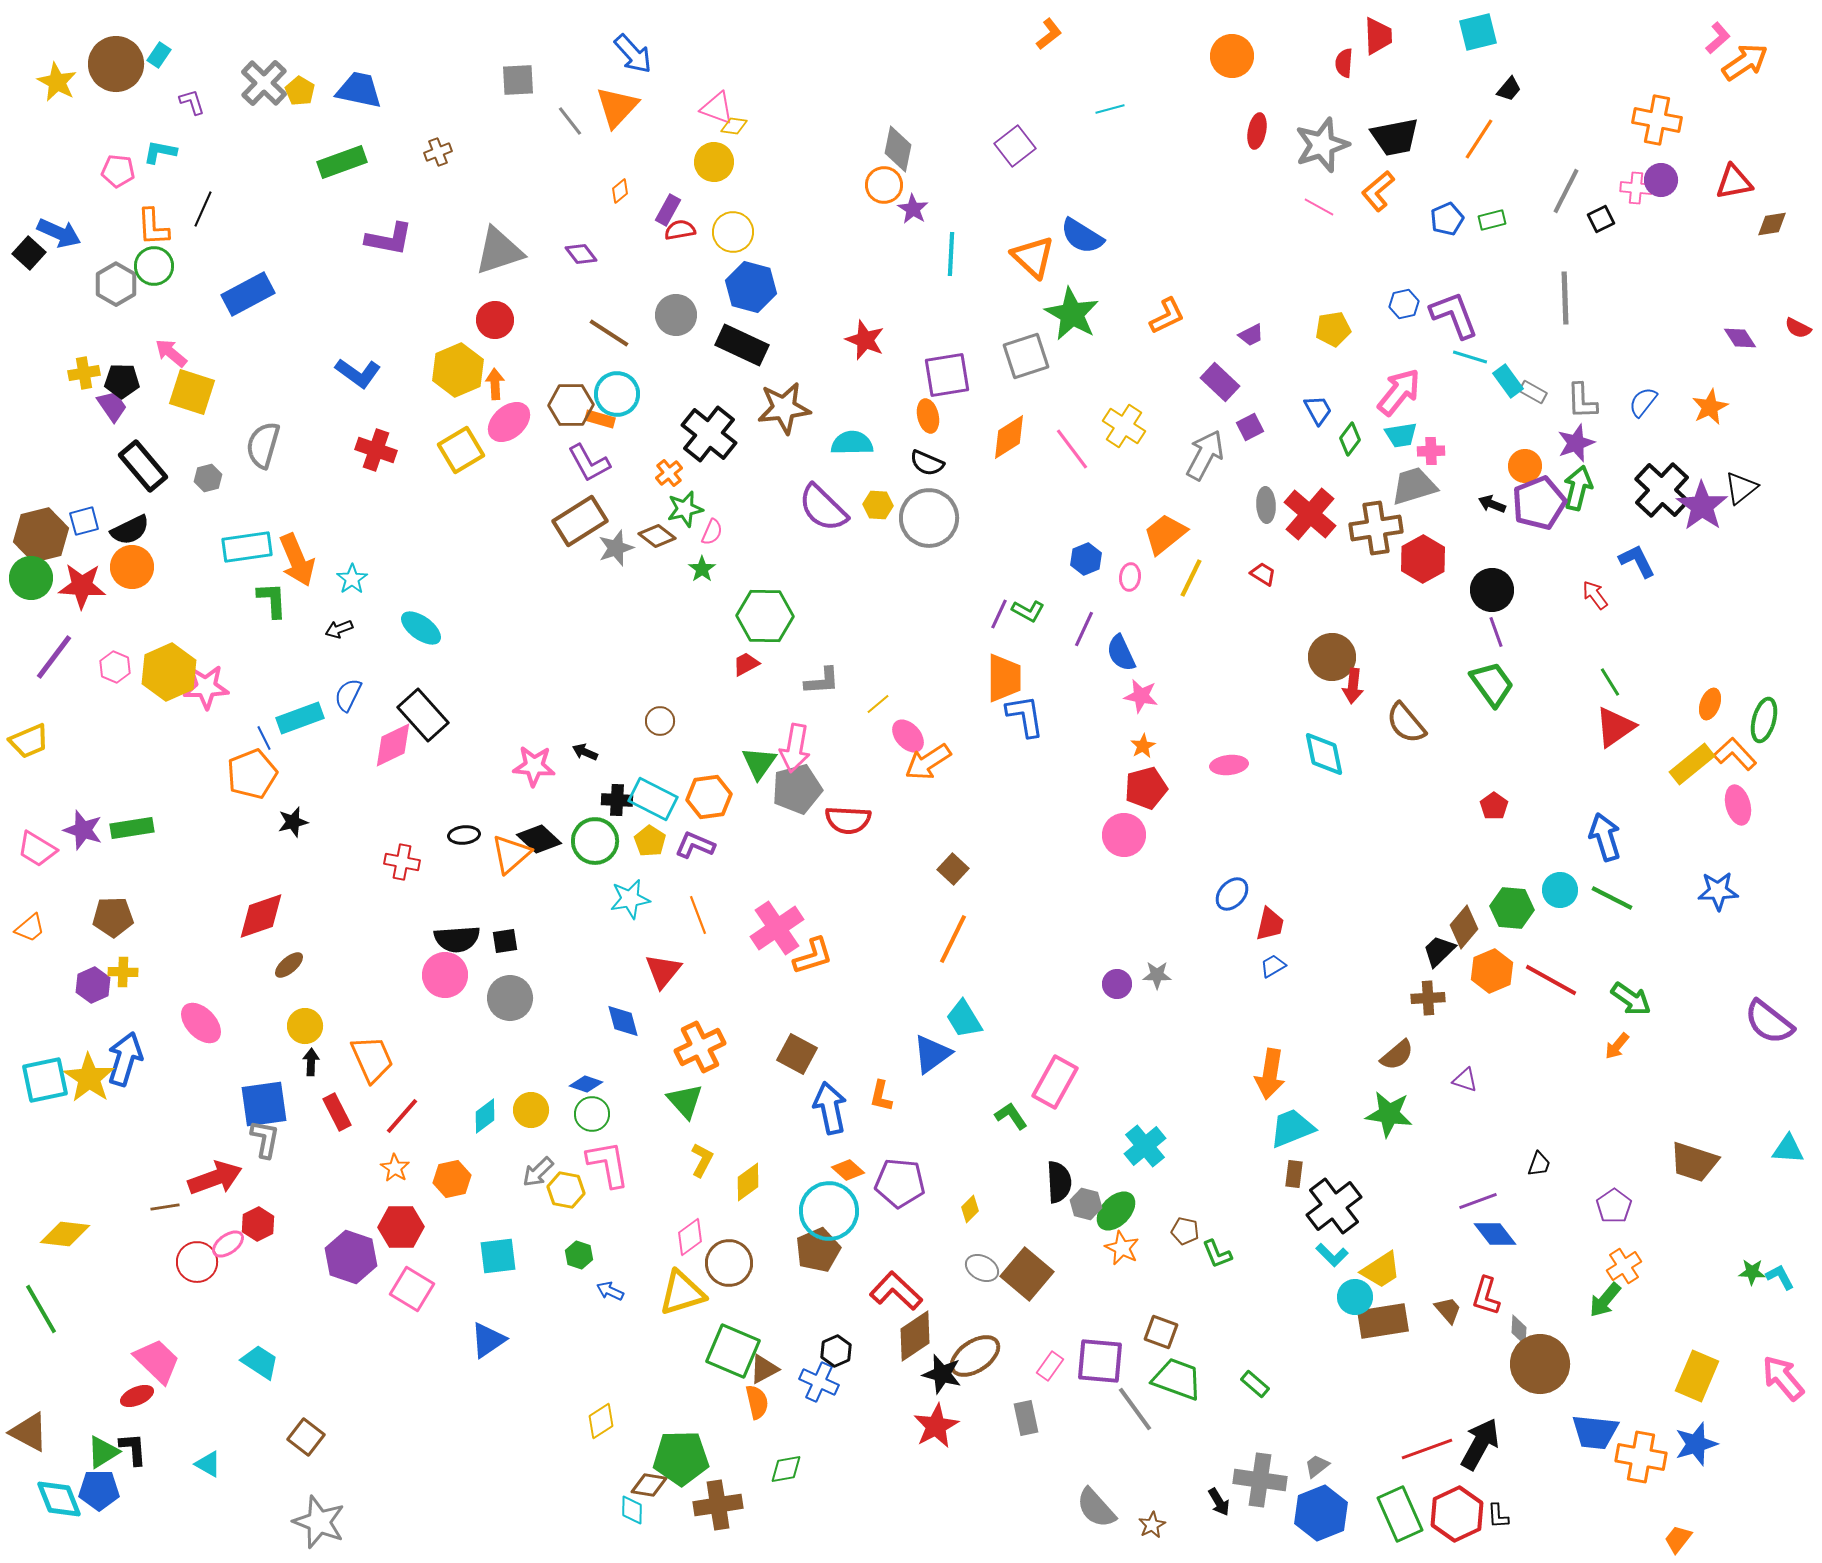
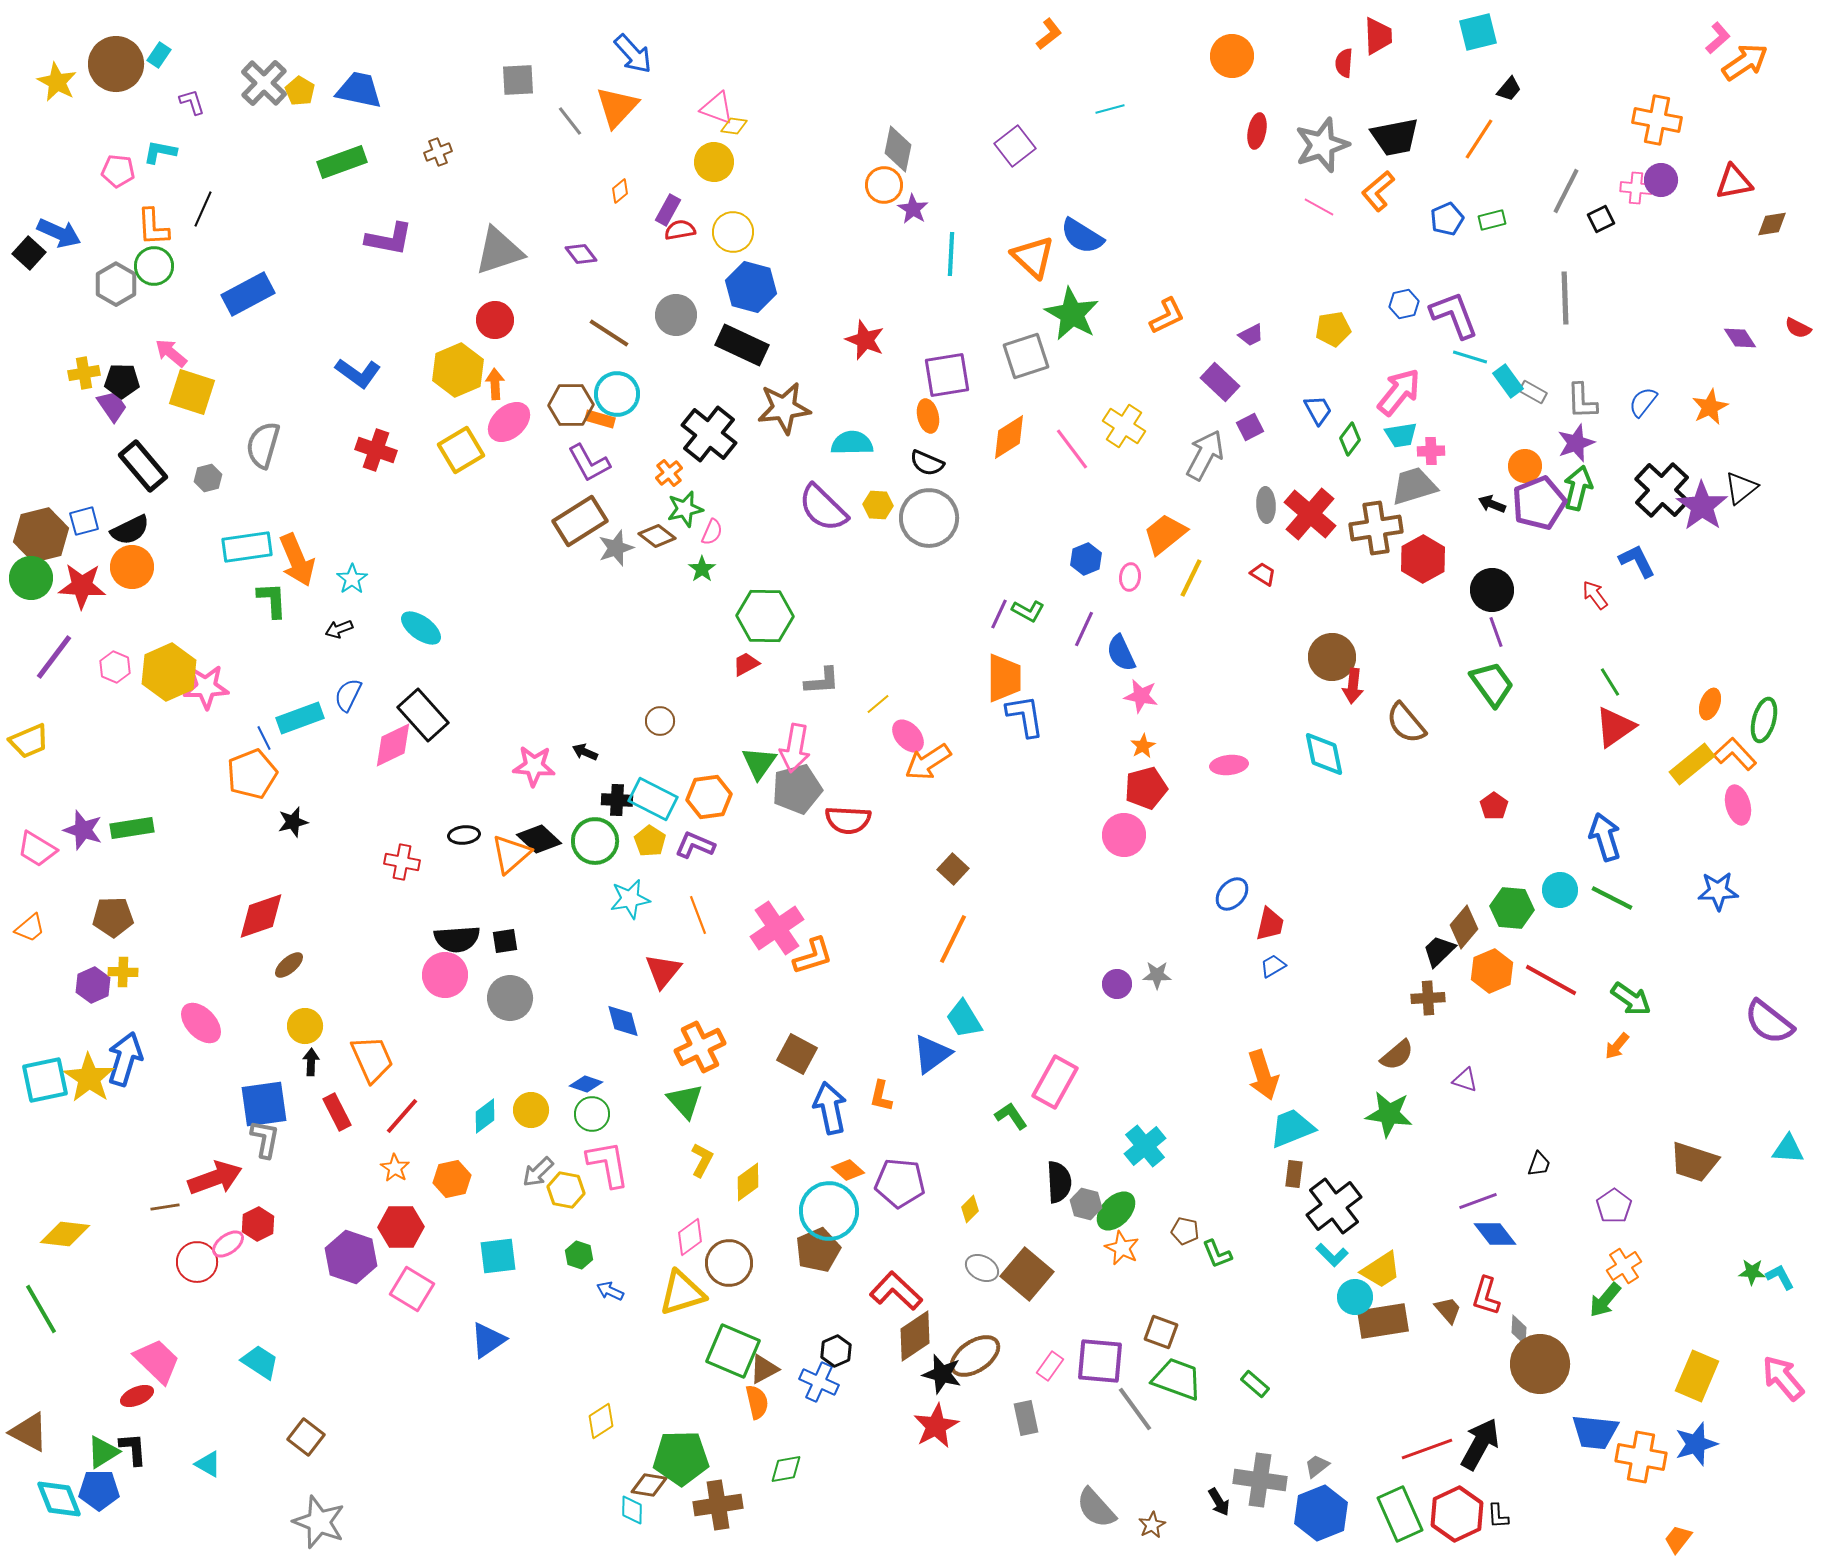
orange arrow at (1270, 1074): moved 7 px left, 1 px down; rotated 27 degrees counterclockwise
